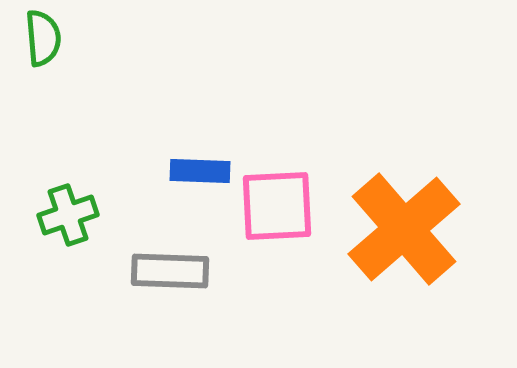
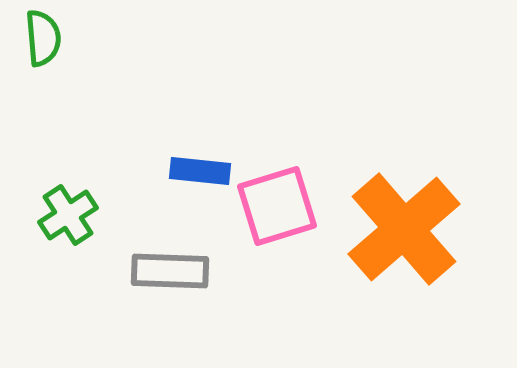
blue rectangle: rotated 4 degrees clockwise
pink square: rotated 14 degrees counterclockwise
green cross: rotated 14 degrees counterclockwise
